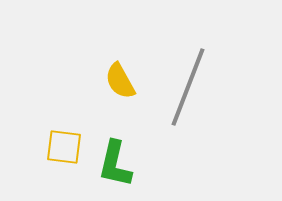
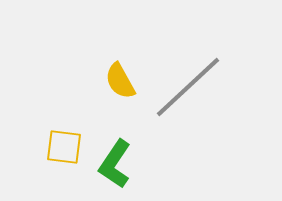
gray line: rotated 26 degrees clockwise
green L-shape: rotated 21 degrees clockwise
